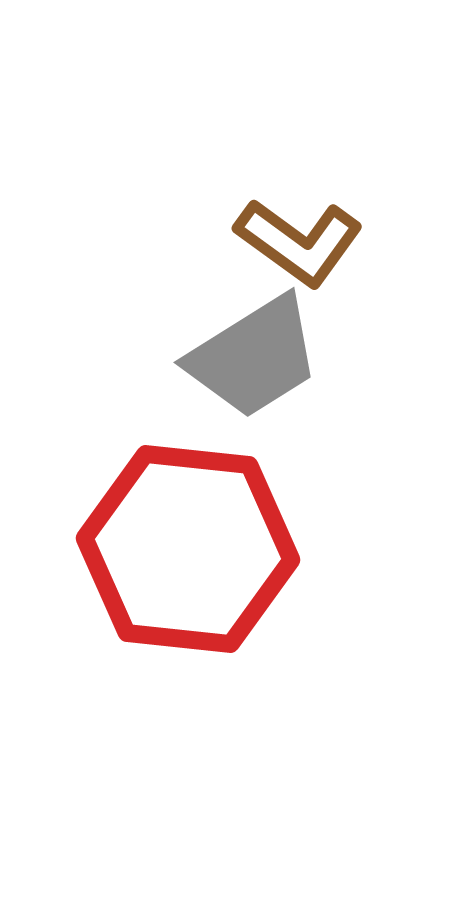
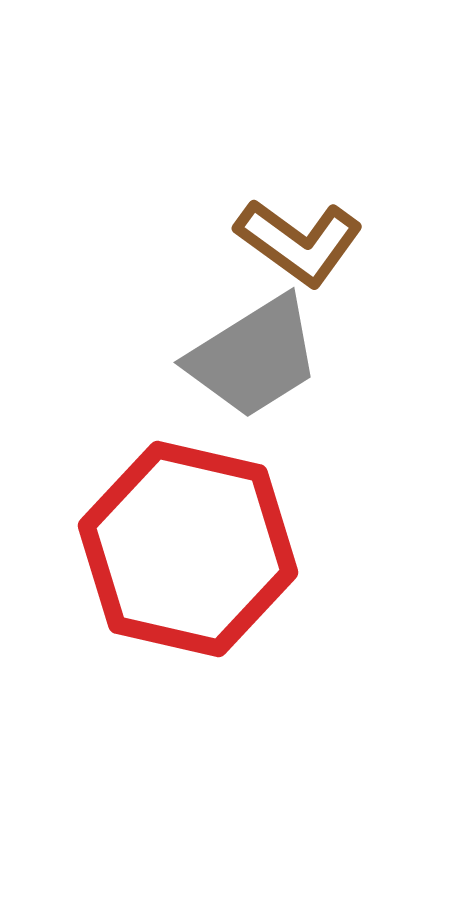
red hexagon: rotated 7 degrees clockwise
